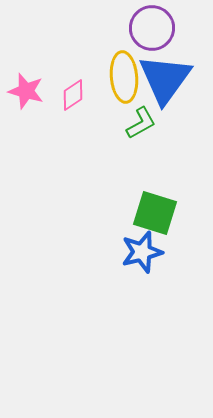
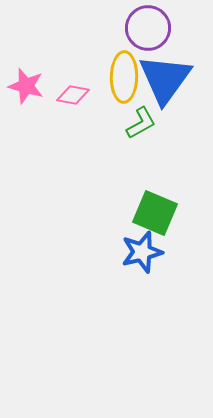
purple circle: moved 4 px left
yellow ellipse: rotated 6 degrees clockwise
pink star: moved 5 px up
pink diamond: rotated 44 degrees clockwise
green square: rotated 6 degrees clockwise
